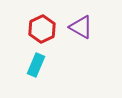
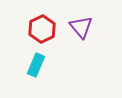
purple triangle: rotated 20 degrees clockwise
